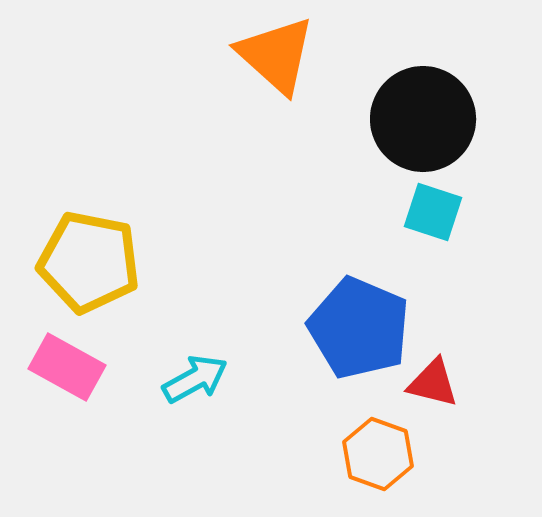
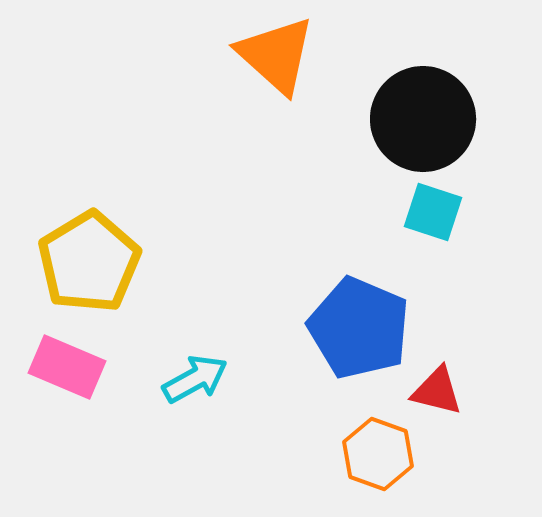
yellow pentagon: rotated 30 degrees clockwise
pink rectangle: rotated 6 degrees counterclockwise
red triangle: moved 4 px right, 8 px down
